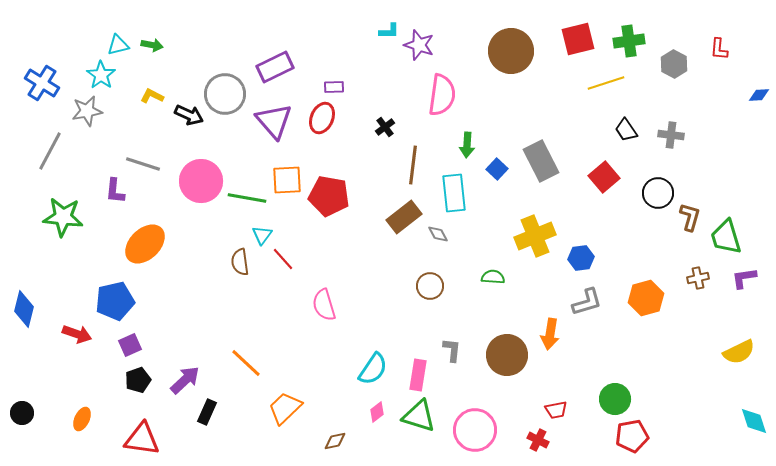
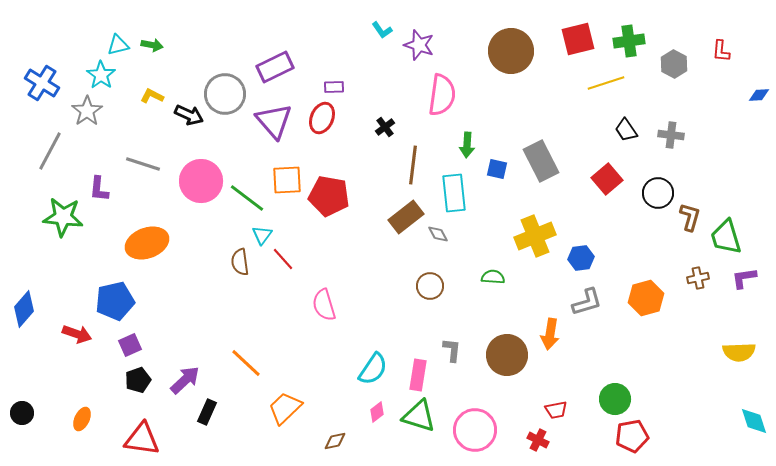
cyan L-shape at (389, 31): moved 7 px left, 1 px up; rotated 55 degrees clockwise
red L-shape at (719, 49): moved 2 px right, 2 px down
gray star at (87, 111): rotated 24 degrees counterclockwise
blue square at (497, 169): rotated 30 degrees counterclockwise
red square at (604, 177): moved 3 px right, 2 px down
purple L-shape at (115, 191): moved 16 px left, 2 px up
green line at (247, 198): rotated 27 degrees clockwise
brown rectangle at (404, 217): moved 2 px right
orange ellipse at (145, 244): moved 2 px right, 1 px up; rotated 24 degrees clockwise
blue diamond at (24, 309): rotated 27 degrees clockwise
yellow semicircle at (739, 352): rotated 24 degrees clockwise
